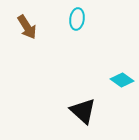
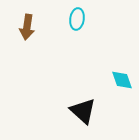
brown arrow: rotated 40 degrees clockwise
cyan diamond: rotated 35 degrees clockwise
